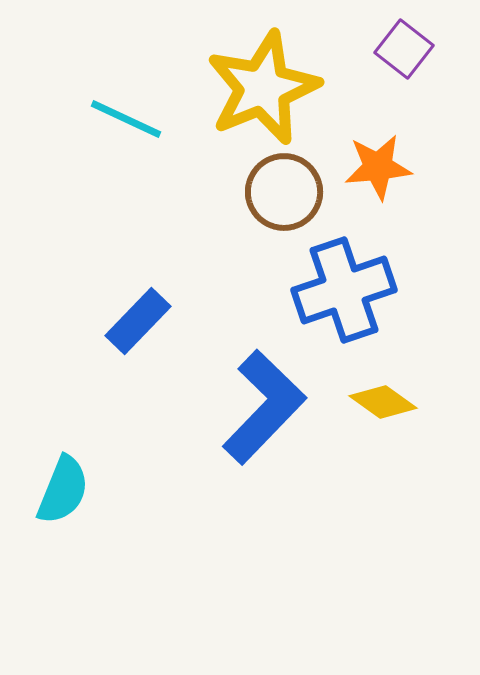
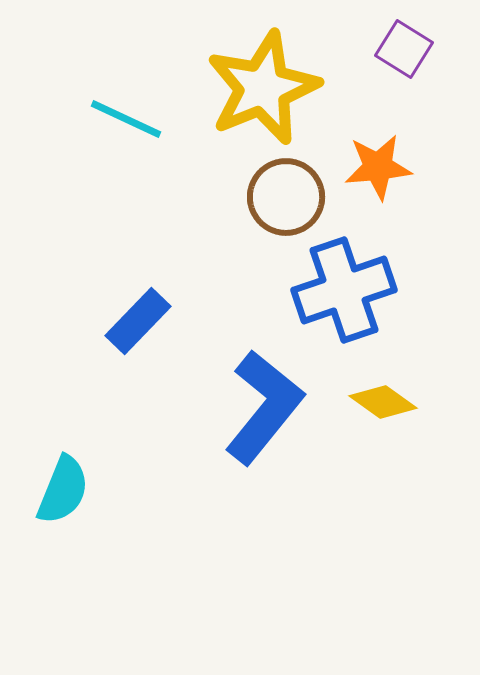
purple square: rotated 6 degrees counterclockwise
brown circle: moved 2 px right, 5 px down
blue L-shape: rotated 5 degrees counterclockwise
